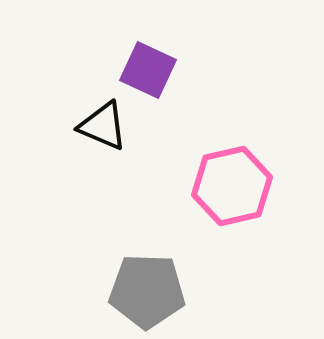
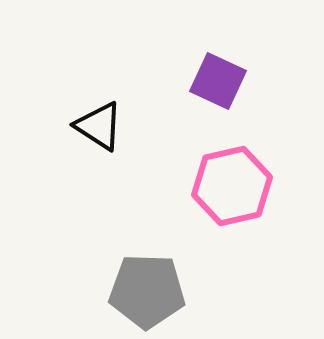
purple square: moved 70 px right, 11 px down
black triangle: moved 4 px left; rotated 10 degrees clockwise
